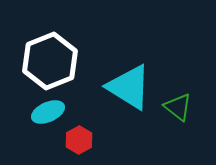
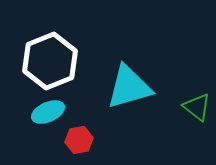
cyan triangle: rotated 48 degrees counterclockwise
green triangle: moved 19 px right
red hexagon: rotated 20 degrees clockwise
